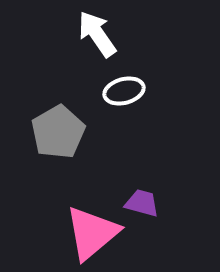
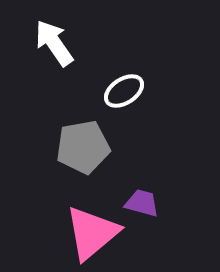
white arrow: moved 43 px left, 9 px down
white ellipse: rotated 18 degrees counterclockwise
gray pentagon: moved 25 px right, 15 px down; rotated 20 degrees clockwise
